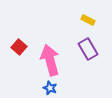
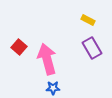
purple rectangle: moved 4 px right, 1 px up
pink arrow: moved 3 px left, 1 px up
blue star: moved 3 px right; rotated 24 degrees counterclockwise
